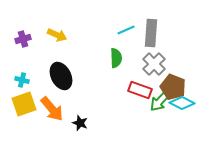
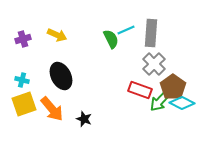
green semicircle: moved 5 px left, 19 px up; rotated 24 degrees counterclockwise
brown pentagon: rotated 15 degrees clockwise
black star: moved 4 px right, 4 px up
